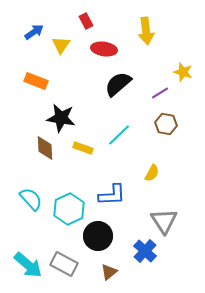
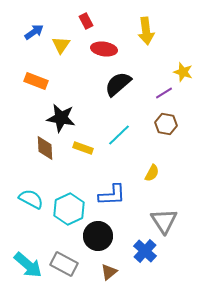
purple line: moved 4 px right
cyan semicircle: rotated 20 degrees counterclockwise
